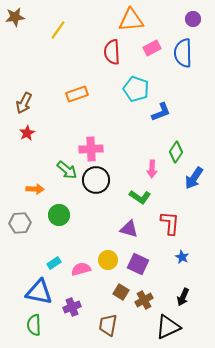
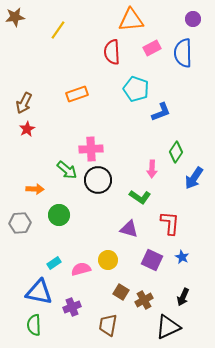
red star: moved 4 px up
black circle: moved 2 px right
purple square: moved 14 px right, 4 px up
